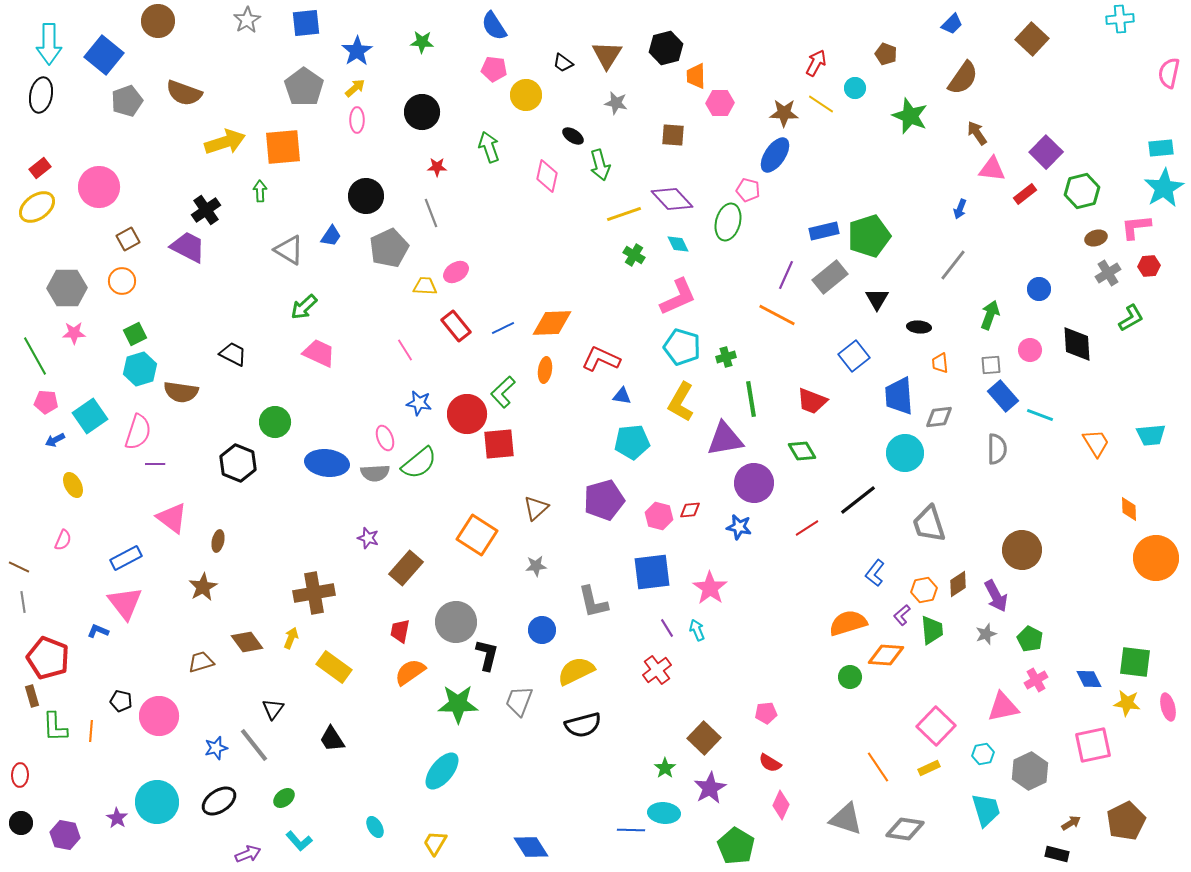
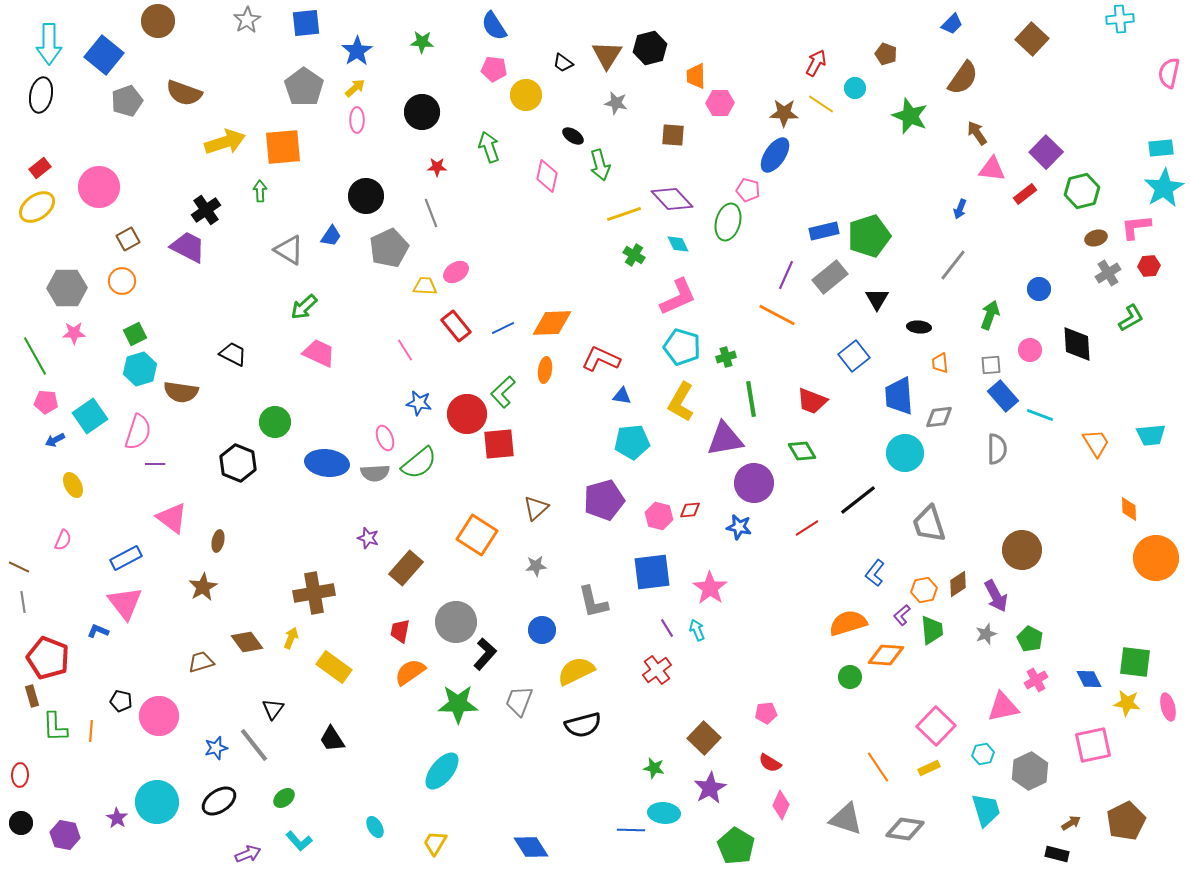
black hexagon at (666, 48): moved 16 px left
black L-shape at (487, 655): moved 2 px left, 1 px up; rotated 28 degrees clockwise
green star at (665, 768): moved 11 px left; rotated 25 degrees counterclockwise
